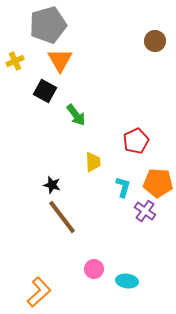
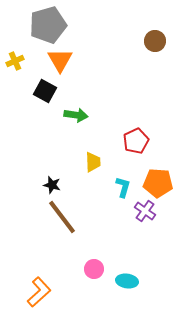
green arrow: rotated 45 degrees counterclockwise
